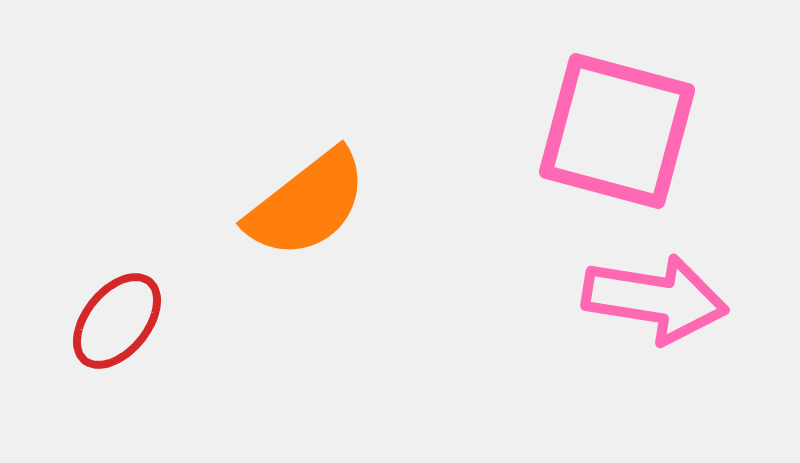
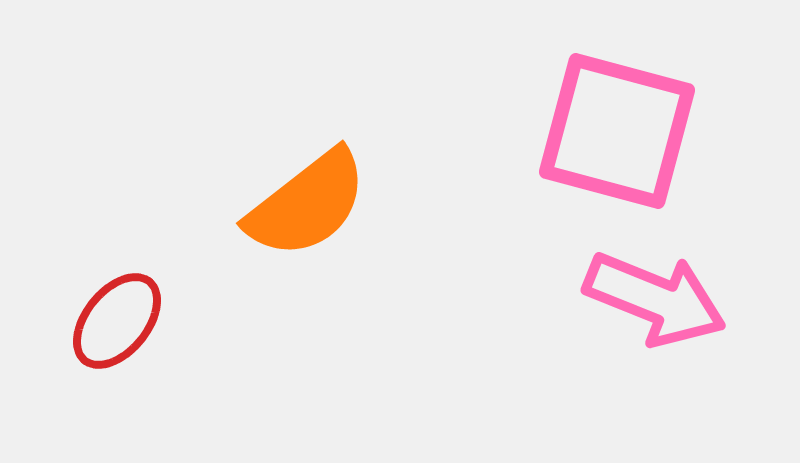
pink arrow: rotated 13 degrees clockwise
